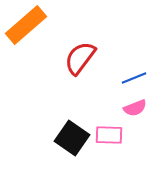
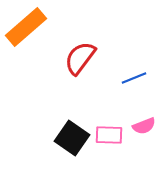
orange rectangle: moved 2 px down
pink semicircle: moved 9 px right, 18 px down
